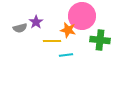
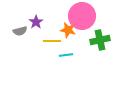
gray semicircle: moved 3 px down
green cross: rotated 18 degrees counterclockwise
